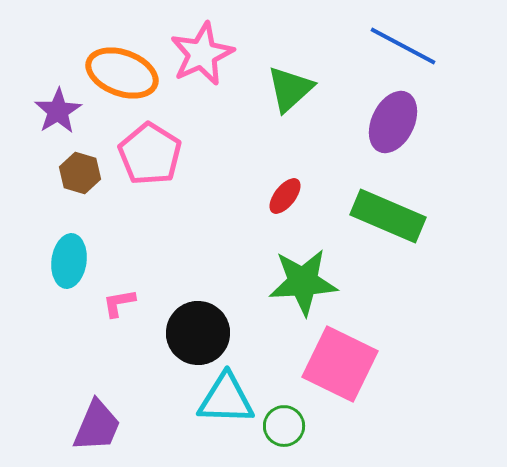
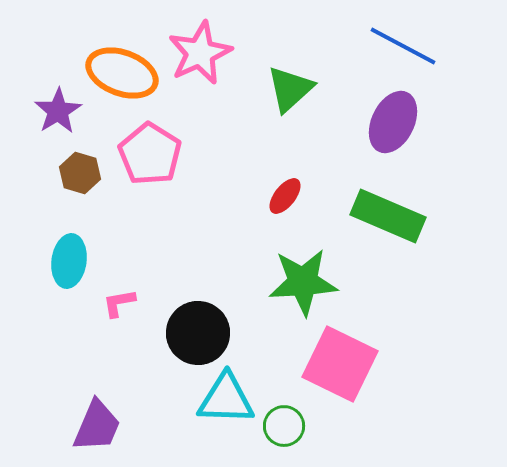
pink star: moved 2 px left, 1 px up
